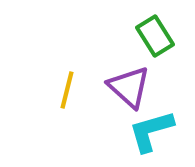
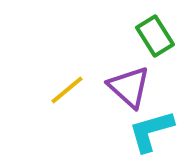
yellow line: rotated 36 degrees clockwise
